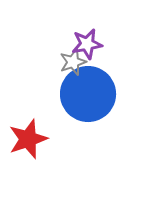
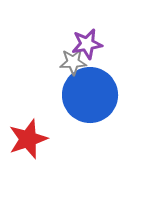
gray star: rotated 16 degrees clockwise
blue circle: moved 2 px right, 1 px down
